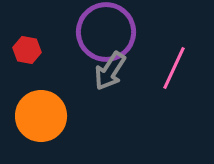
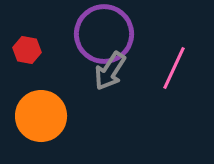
purple circle: moved 2 px left, 2 px down
